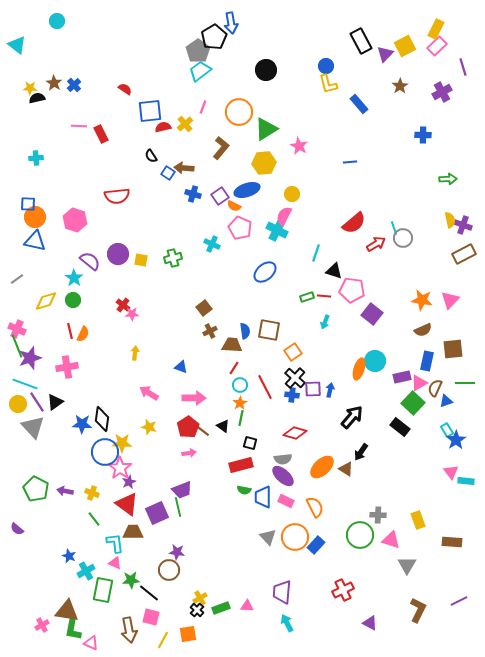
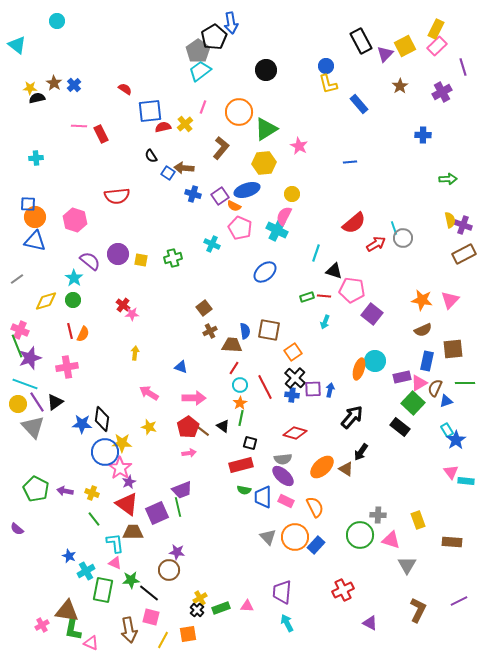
pink cross at (17, 329): moved 3 px right, 1 px down
